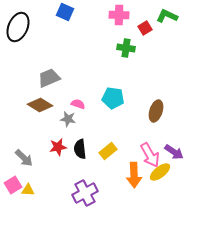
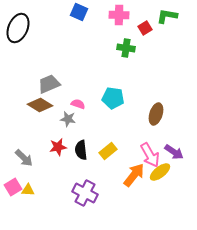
blue square: moved 14 px right
green L-shape: rotated 15 degrees counterclockwise
black ellipse: moved 1 px down
gray trapezoid: moved 6 px down
brown ellipse: moved 3 px down
black semicircle: moved 1 px right, 1 px down
orange arrow: rotated 140 degrees counterclockwise
pink square: moved 2 px down
purple cross: rotated 35 degrees counterclockwise
